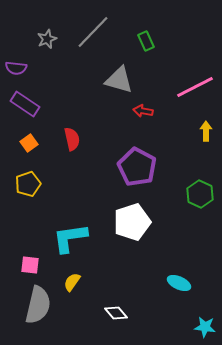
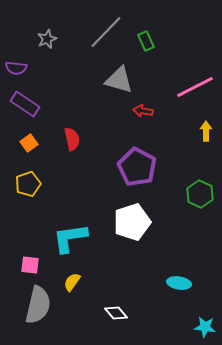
gray line: moved 13 px right
cyan ellipse: rotated 15 degrees counterclockwise
